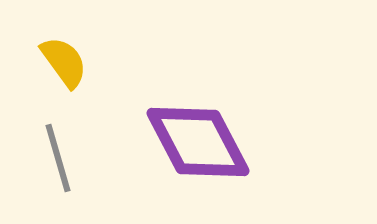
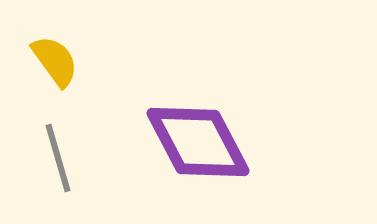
yellow semicircle: moved 9 px left, 1 px up
